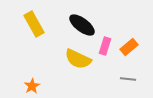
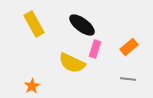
pink rectangle: moved 10 px left, 3 px down
yellow semicircle: moved 6 px left, 4 px down
